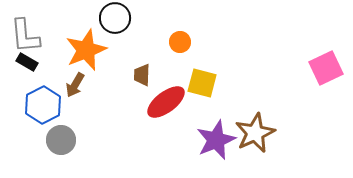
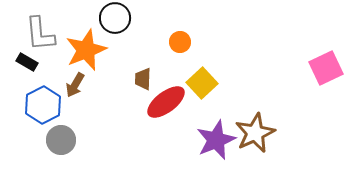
gray L-shape: moved 15 px right, 2 px up
brown trapezoid: moved 1 px right, 4 px down
yellow square: rotated 32 degrees clockwise
